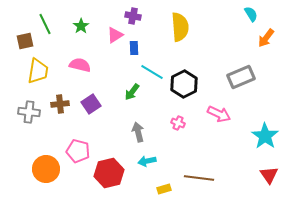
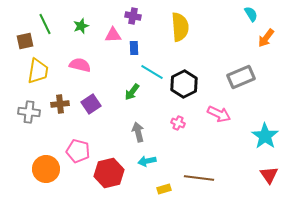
green star: rotated 14 degrees clockwise
pink triangle: moved 2 px left; rotated 30 degrees clockwise
